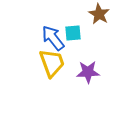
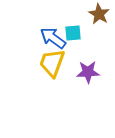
blue arrow: rotated 16 degrees counterclockwise
yellow trapezoid: rotated 140 degrees counterclockwise
